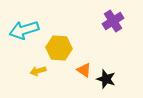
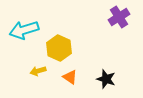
purple cross: moved 6 px right, 4 px up
yellow hexagon: rotated 20 degrees clockwise
orange triangle: moved 14 px left, 7 px down
